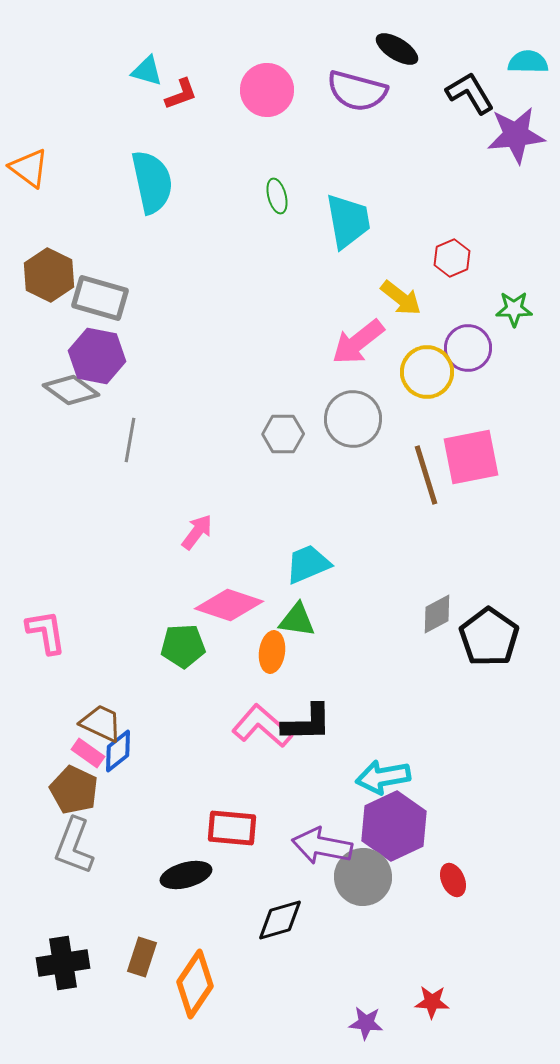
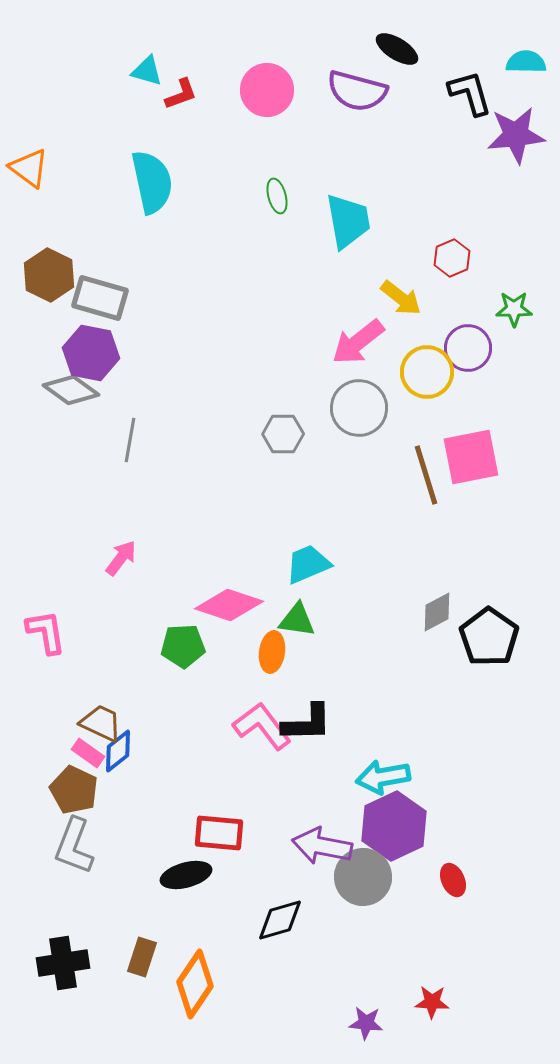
cyan semicircle at (528, 62): moved 2 px left
black L-shape at (470, 93): rotated 15 degrees clockwise
purple hexagon at (97, 356): moved 6 px left, 3 px up
gray circle at (353, 419): moved 6 px right, 11 px up
pink arrow at (197, 532): moved 76 px left, 26 px down
gray diamond at (437, 614): moved 2 px up
pink L-shape at (262, 726): rotated 12 degrees clockwise
red rectangle at (232, 828): moved 13 px left, 5 px down
